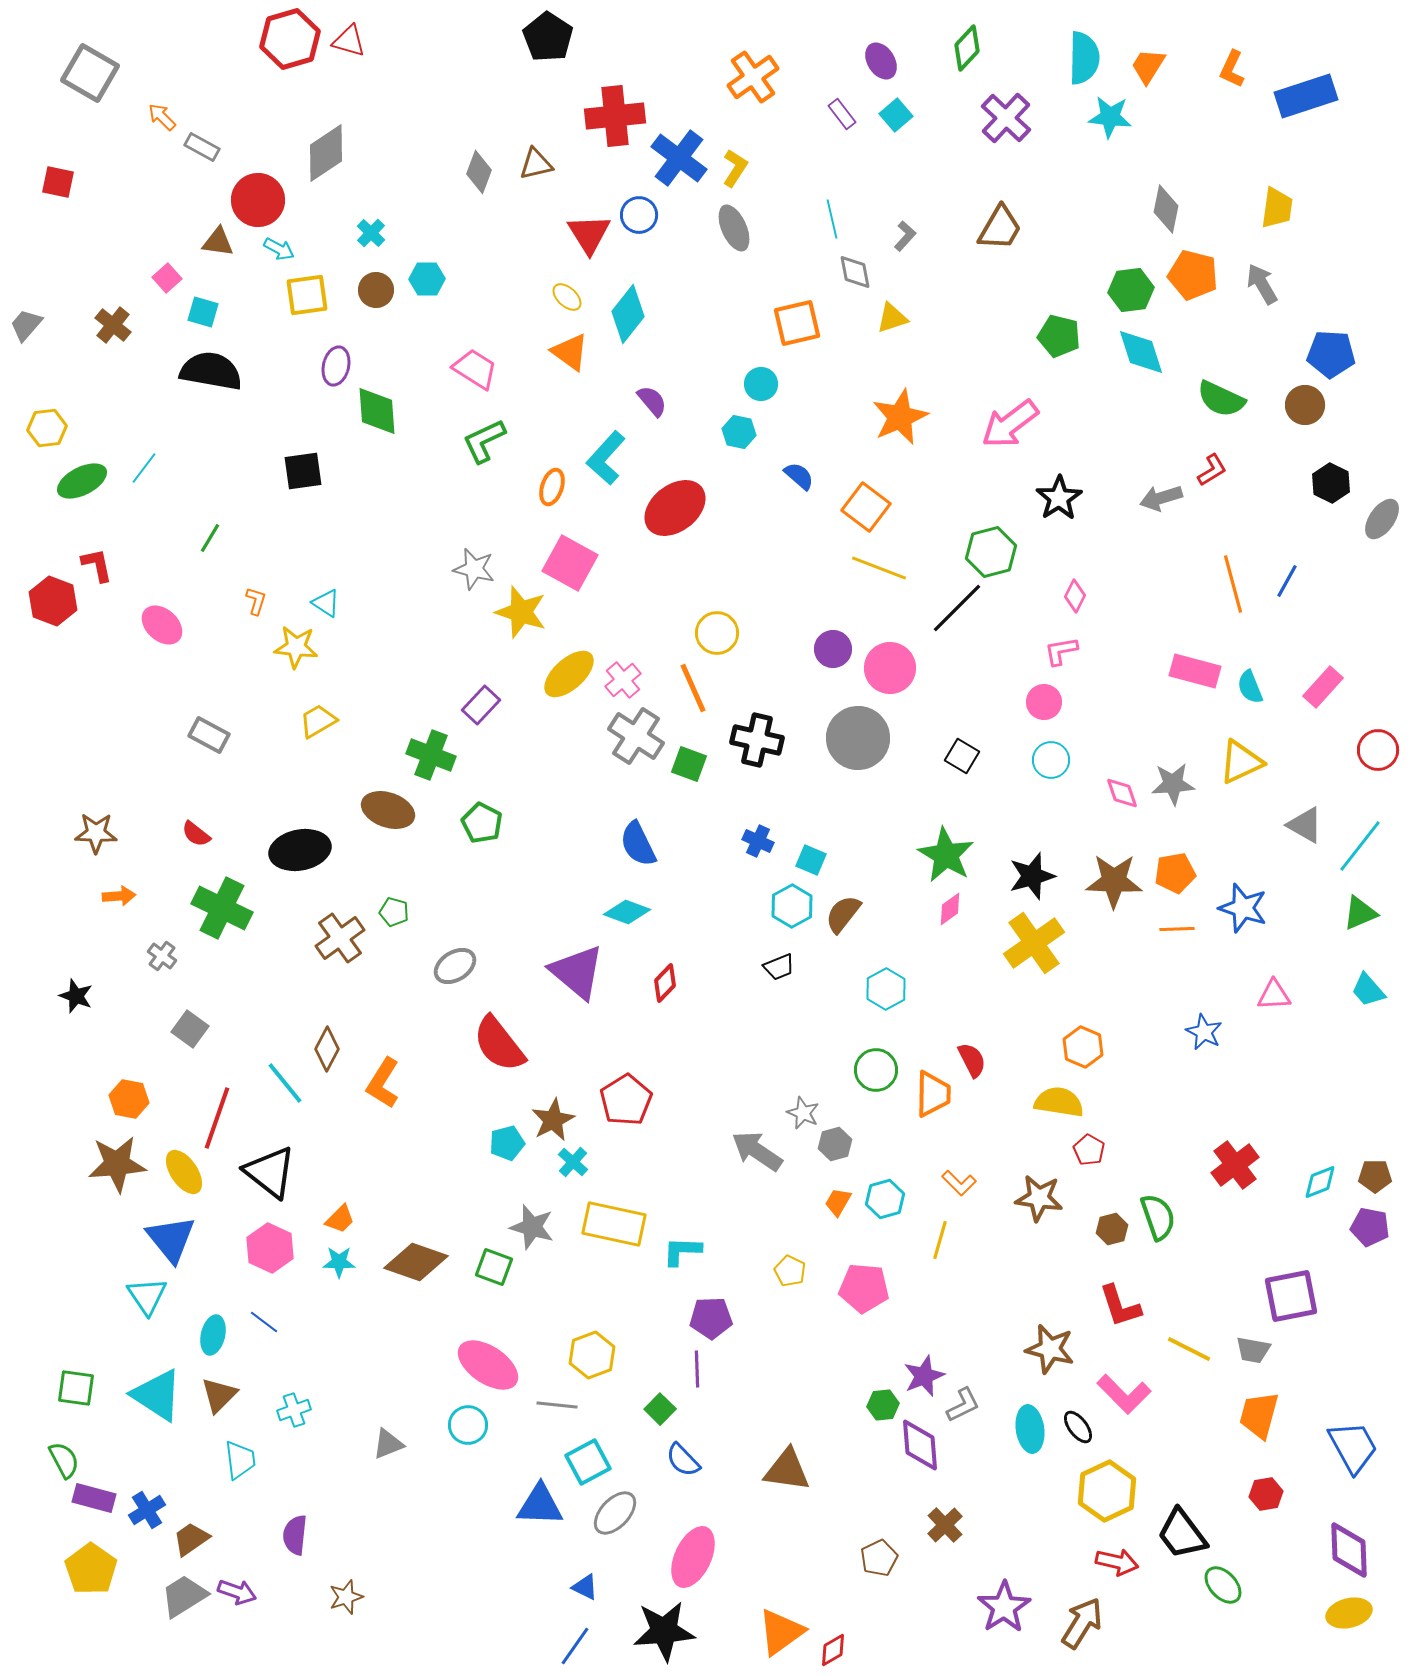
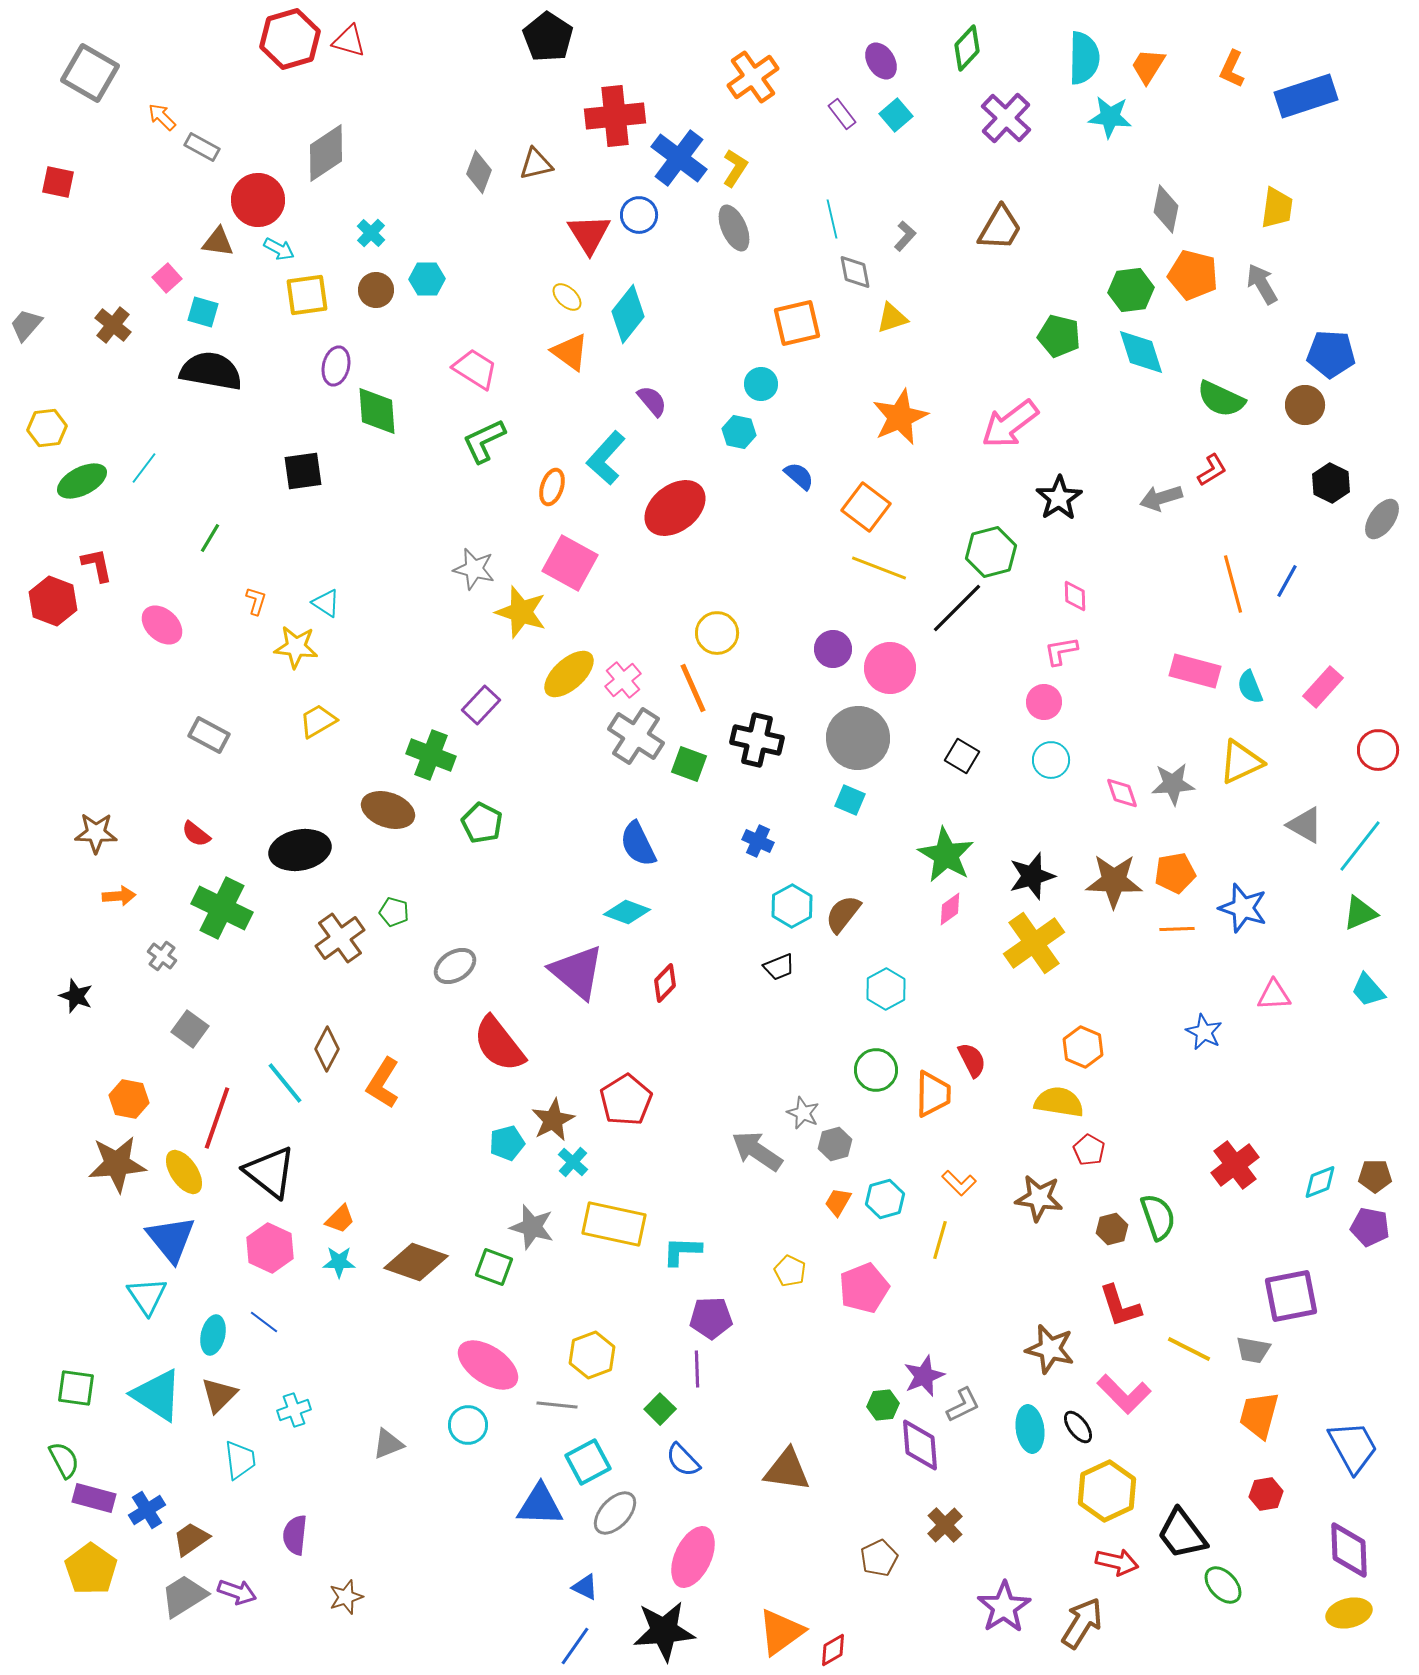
pink diamond at (1075, 596): rotated 28 degrees counterclockwise
cyan square at (811, 860): moved 39 px right, 60 px up
pink pentagon at (864, 1288): rotated 27 degrees counterclockwise
